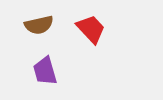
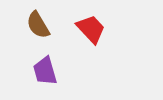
brown semicircle: moved 1 px left; rotated 72 degrees clockwise
